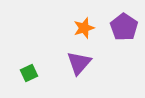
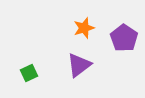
purple pentagon: moved 11 px down
purple triangle: moved 2 px down; rotated 12 degrees clockwise
